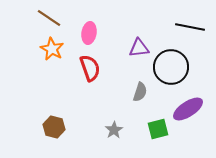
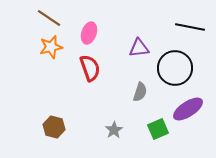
pink ellipse: rotated 10 degrees clockwise
orange star: moved 1 px left, 2 px up; rotated 30 degrees clockwise
black circle: moved 4 px right, 1 px down
green square: rotated 10 degrees counterclockwise
